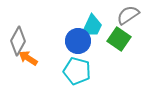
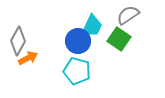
orange arrow: rotated 120 degrees clockwise
